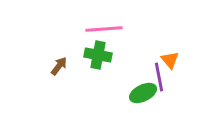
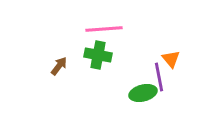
orange triangle: moved 1 px right, 1 px up
green ellipse: rotated 12 degrees clockwise
